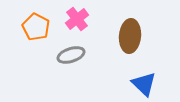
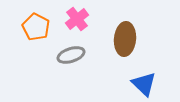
brown ellipse: moved 5 px left, 3 px down
